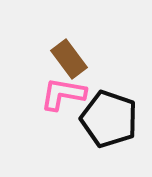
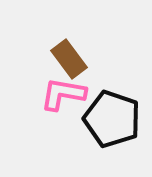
black pentagon: moved 3 px right
